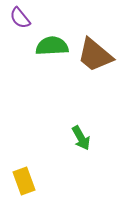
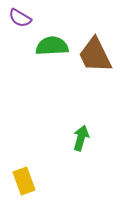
purple semicircle: rotated 20 degrees counterclockwise
brown trapezoid: rotated 24 degrees clockwise
green arrow: rotated 135 degrees counterclockwise
